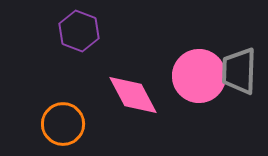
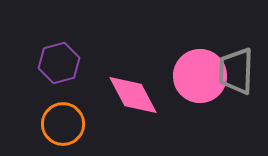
purple hexagon: moved 20 px left, 32 px down; rotated 24 degrees clockwise
gray trapezoid: moved 3 px left
pink circle: moved 1 px right
